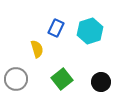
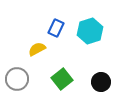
yellow semicircle: rotated 102 degrees counterclockwise
gray circle: moved 1 px right
